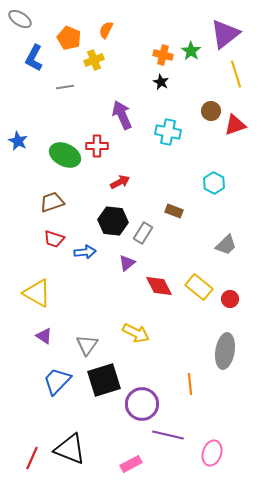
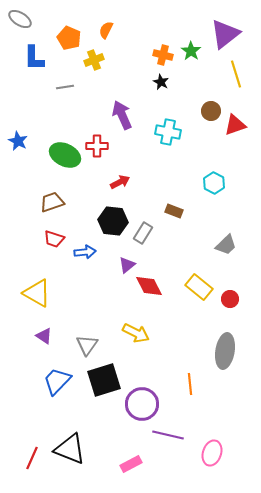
blue L-shape at (34, 58): rotated 28 degrees counterclockwise
purple triangle at (127, 263): moved 2 px down
red diamond at (159, 286): moved 10 px left
